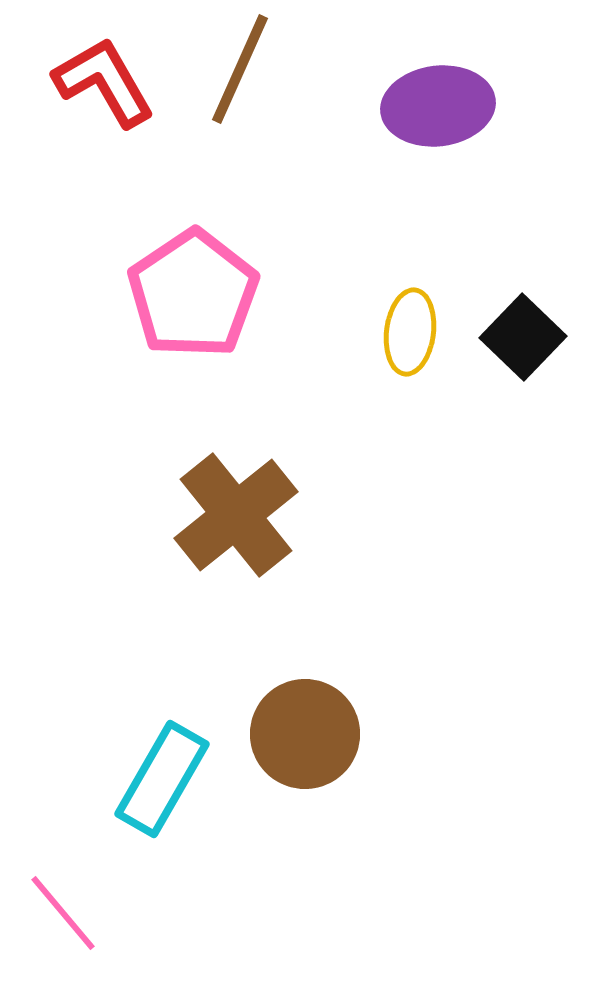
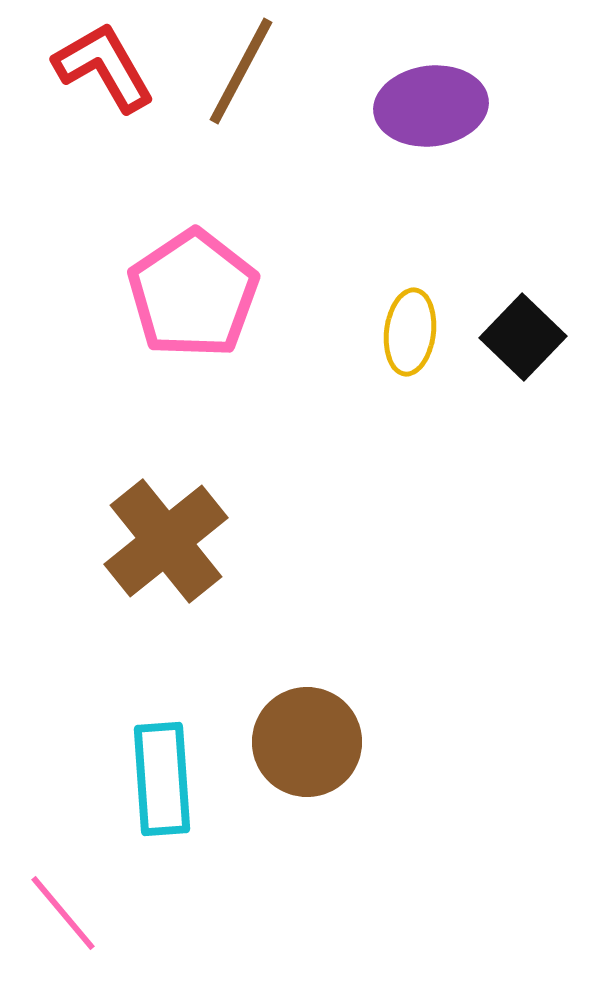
brown line: moved 1 px right, 2 px down; rotated 4 degrees clockwise
red L-shape: moved 15 px up
purple ellipse: moved 7 px left
brown cross: moved 70 px left, 26 px down
brown circle: moved 2 px right, 8 px down
cyan rectangle: rotated 34 degrees counterclockwise
